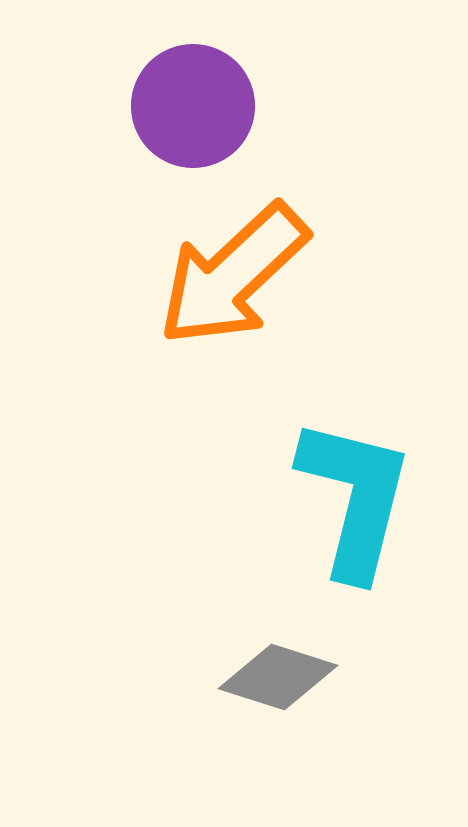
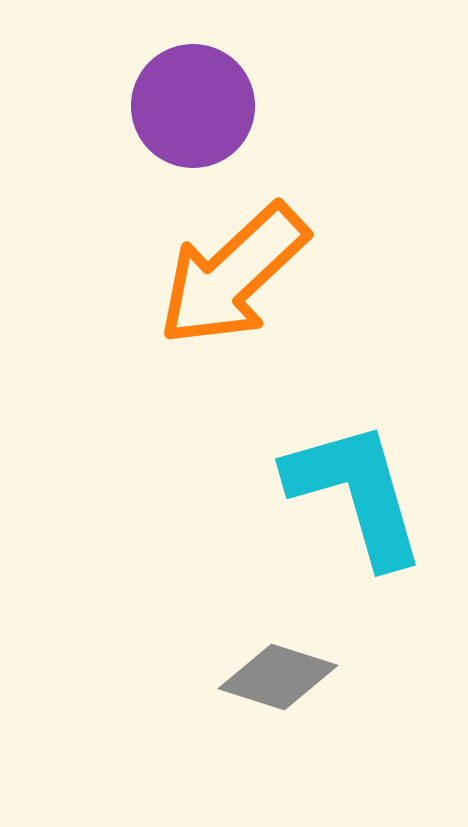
cyan L-shape: moved 1 px right, 5 px up; rotated 30 degrees counterclockwise
